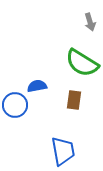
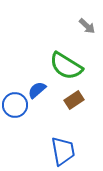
gray arrow: moved 3 px left, 4 px down; rotated 30 degrees counterclockwise
green semicircle: moved 16 px left, 3 px down
blue semicircle: moved 4 px down; rotated 30 degrees counterclockwise
brown rectangle: rotated 48 degrees clockwise
